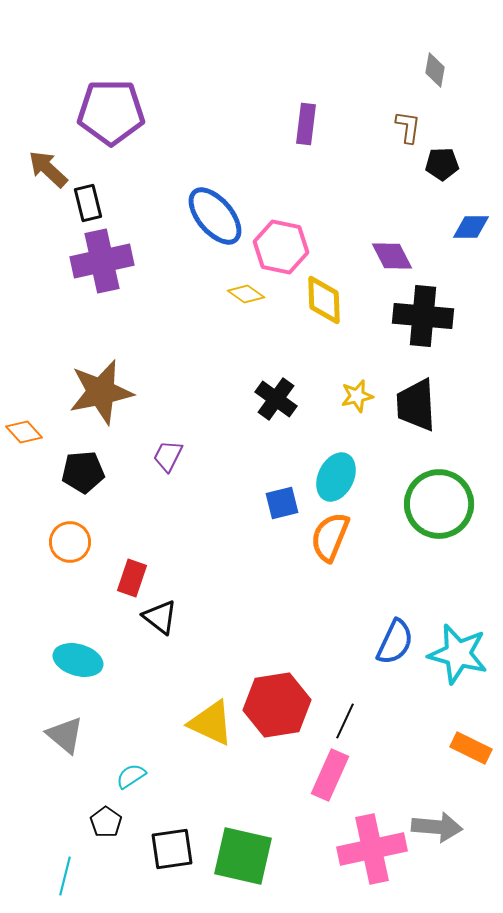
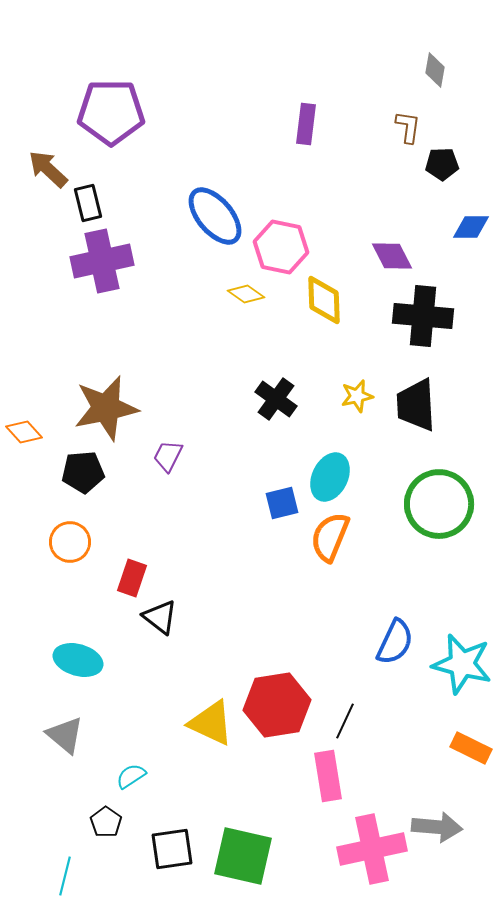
brown star at (101, 392): moved 5 px right, 16 px down
cyan ellipse at (336, 477): moved 6 px left
cyan star at (458, 654): moved 4 px right, 10 px down
pink rectangle at (330, 775): moved 2 px left, 1 px down; rotated 33 degrees counterclockwise
